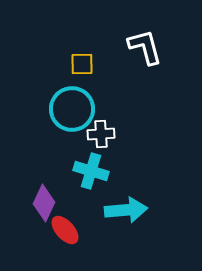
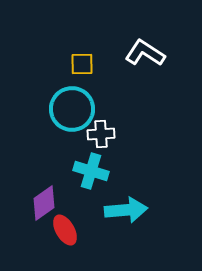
white L-shape: moved 6 px down; rotated 42 degrees counterclockwise
purple diamond: rotated 30 degrees clockwise
red ellipse: rotated 12 degrees clockwise
